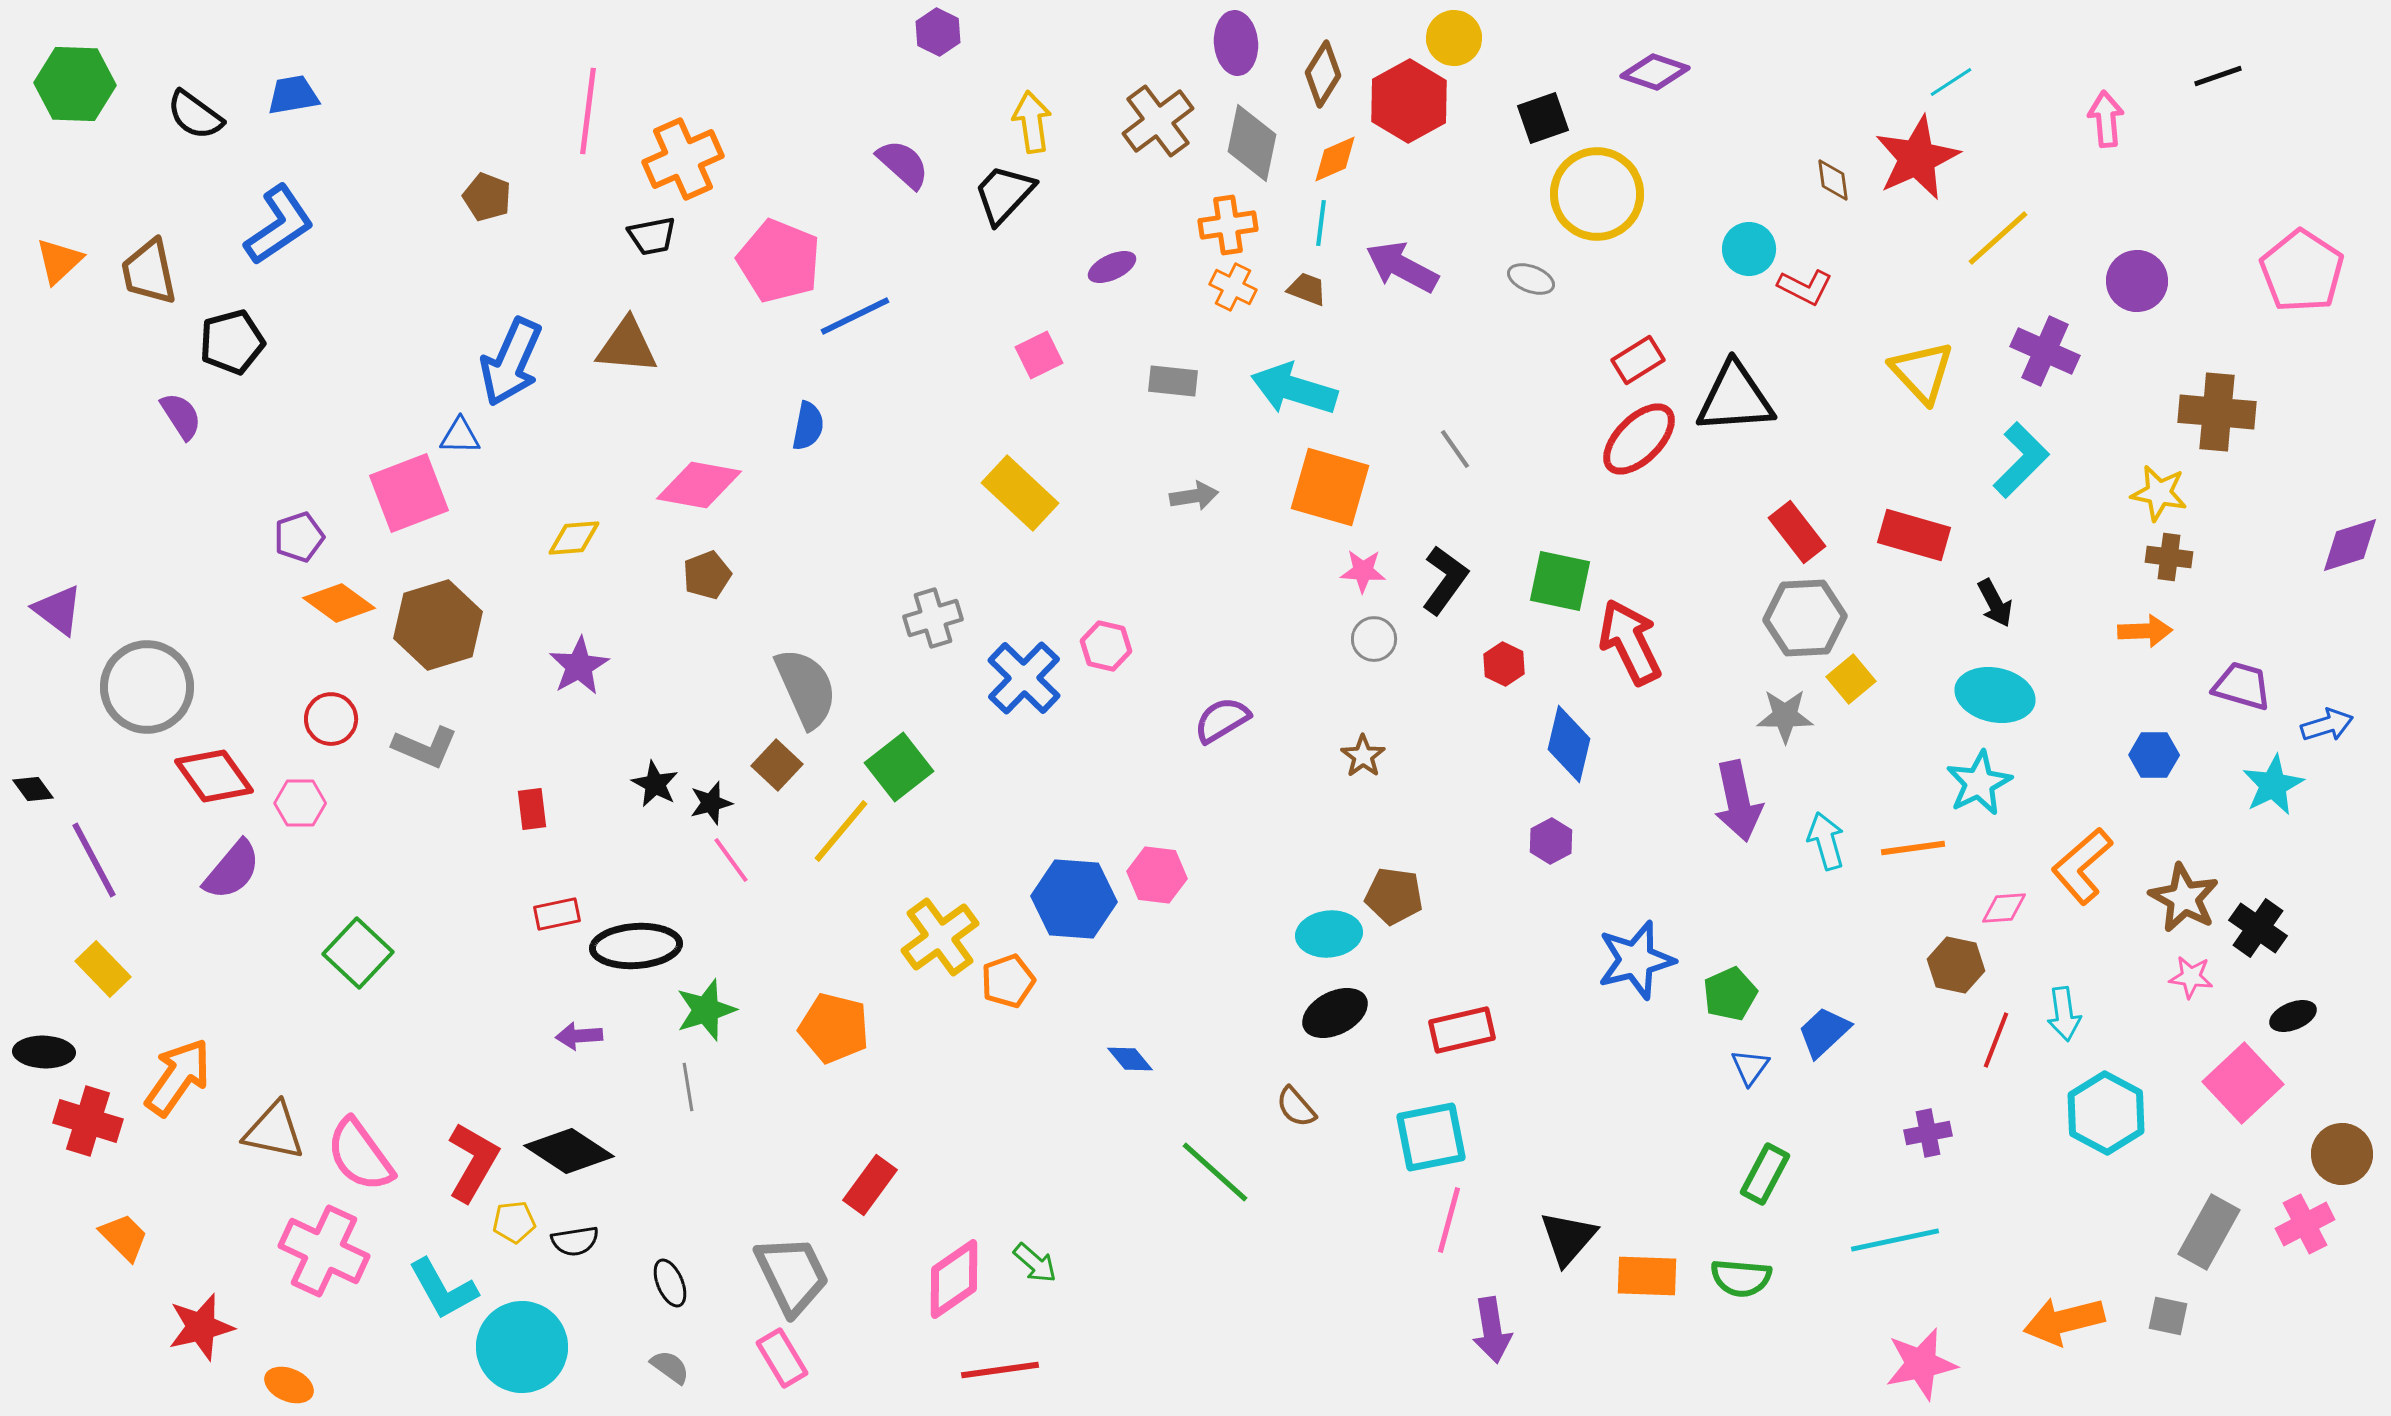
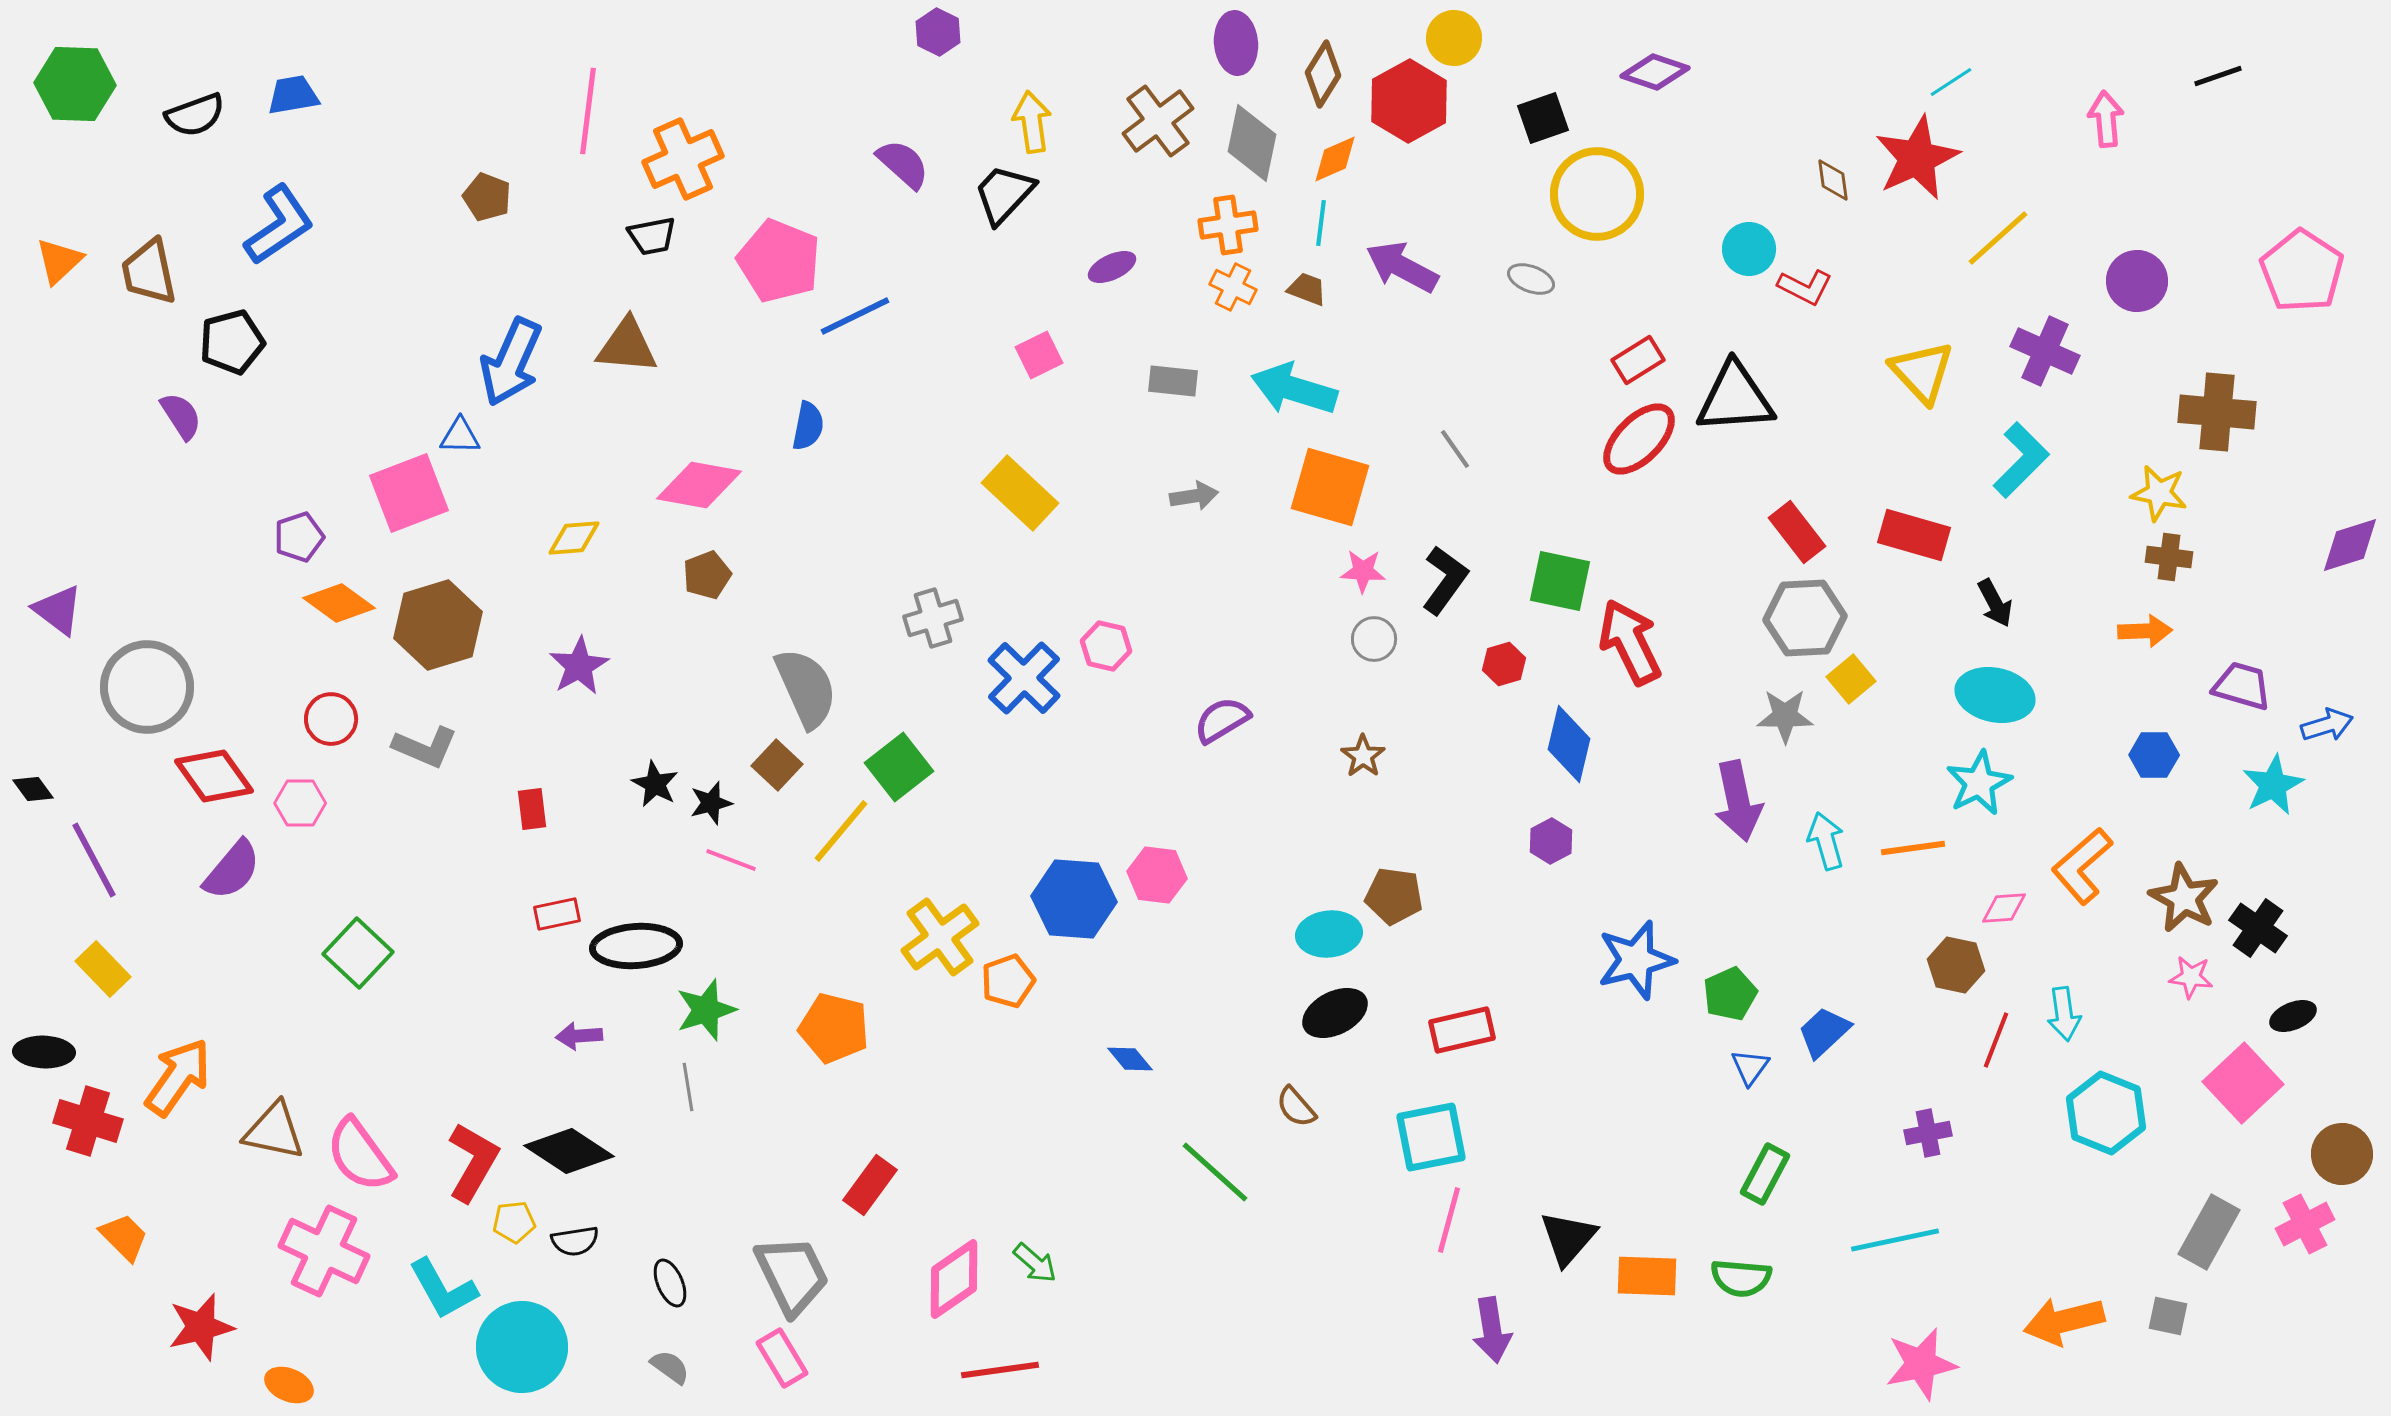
black semicircle at (195, 115): rotated 56 degrees counterclockwise
red hexagon at (1504, 664): rotated 18 degrees clockwise
pink line at (731, 860): rotated 33 degrees counterclockwise
cyan hexagon at (2106, 1113): rotated 6 degrees counterclockwise
